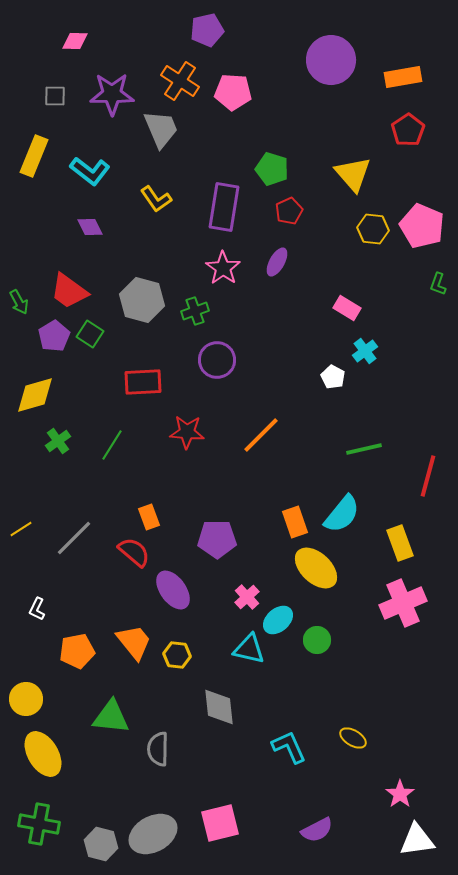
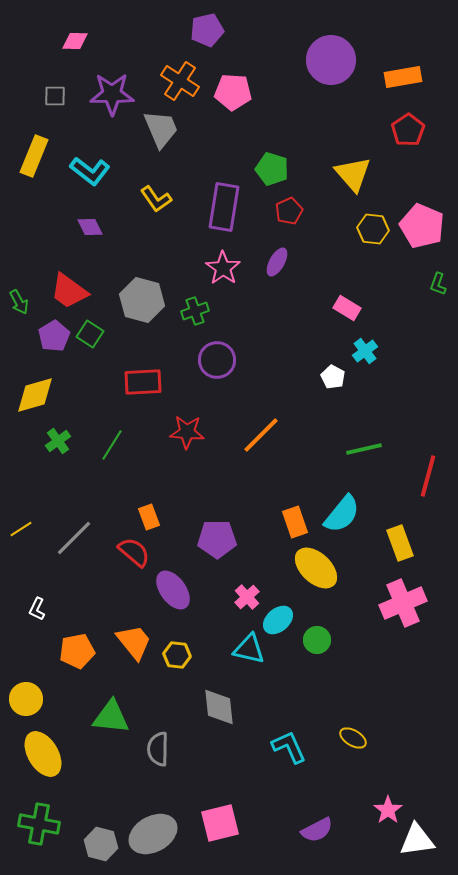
pink star at (400, 794): moved 12 px left, 16 px down
